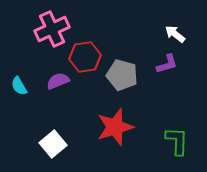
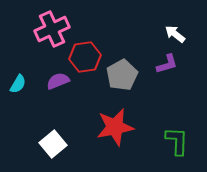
gray pentagon: rotated 28 degrees clockwise
cyan semicircle: moved 1 px left, 2 px up; rotated 120 degrees counterclockwise
red star: rotated 6 degrees clockwise
